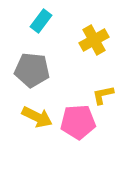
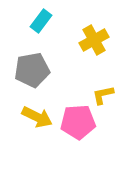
gray pentagon: rotated 16 degrees counterclockwise
